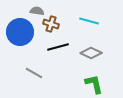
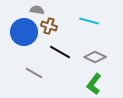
gray semicircle: moved 1 px up
brown cross: moved 2 px left, 2 px down
blue circle: moved 4 px right
black line: moved 2 px right, 5 px down; rotated 45 degrees clockwise
gray diamond: moved 4 px right, 4 px down
green L-shape: rotated 130 degrees counterclockwise
